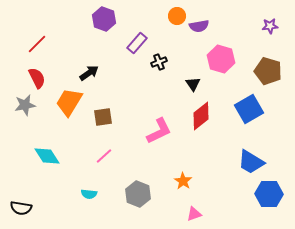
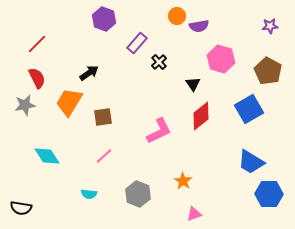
black cross: rotated 21 degrees counterclockwise
brown pentagon: rotated 12 degrees clockwise
